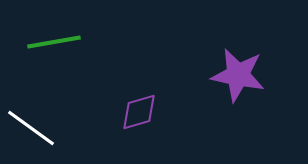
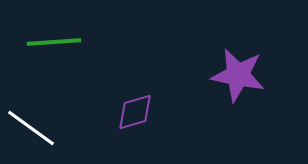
green line: rotated 6 degrees clockwise
purple diamond: moved 4 px left
